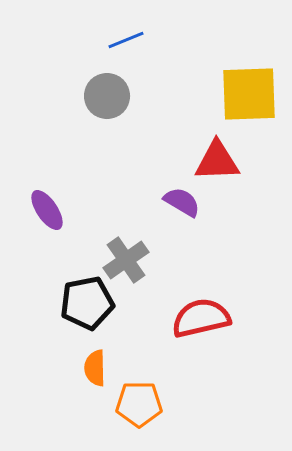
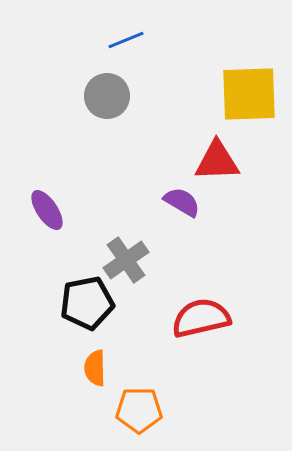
orange pentagon: moved 6 px down
